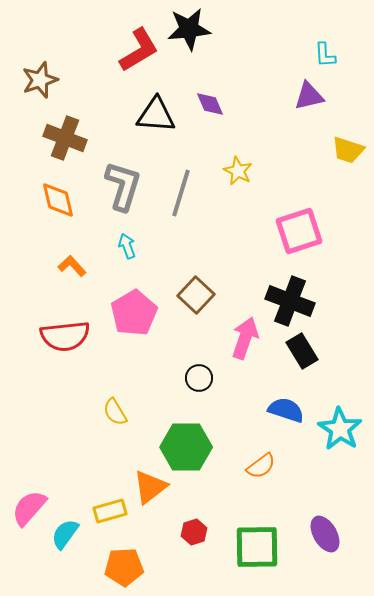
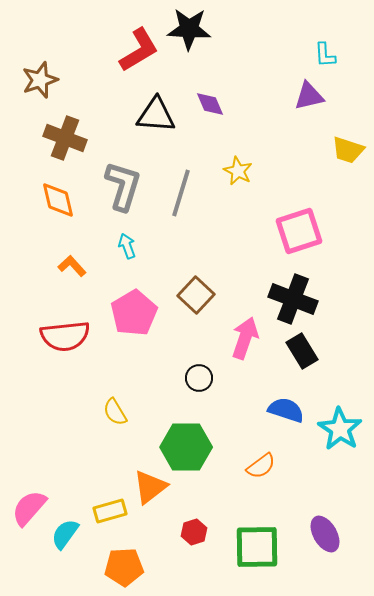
black star: rotated 9 degrees clockwise
black cross: moved 3 px right, 2 px up
